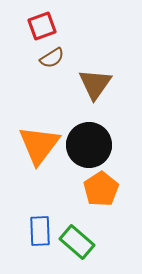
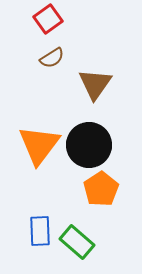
red square: moved 6 px right, 7 px up; rotated 16 degrees counterclockwise
